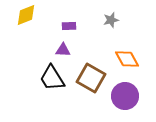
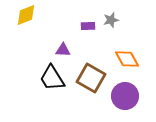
purple rectangle: moved 19 px right
